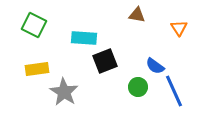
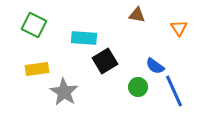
black square: rotated 10 degrees counterclockwise
